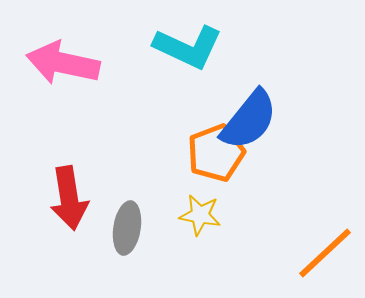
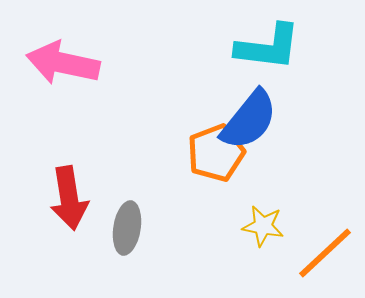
cyan L-shape: moved 80 px right; rotated 18 degrees counterclockwise
yellow star: moved 63 px right, 11 px down
